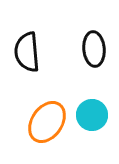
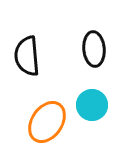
black semicircle: moved 4 px down
cyan circle: moved 10 px up
